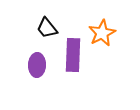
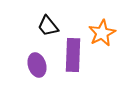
black trapezoid: moved 1 px right, 2 px up
purple ellipse: rotated 20 degrees counterclockwise
